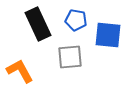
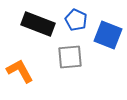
blue pentagon: rotated 15 degrees clockwise
black rectangle: rotated 44 degrees counterclockwise
blue square: rotated 16 degrees clockwise
